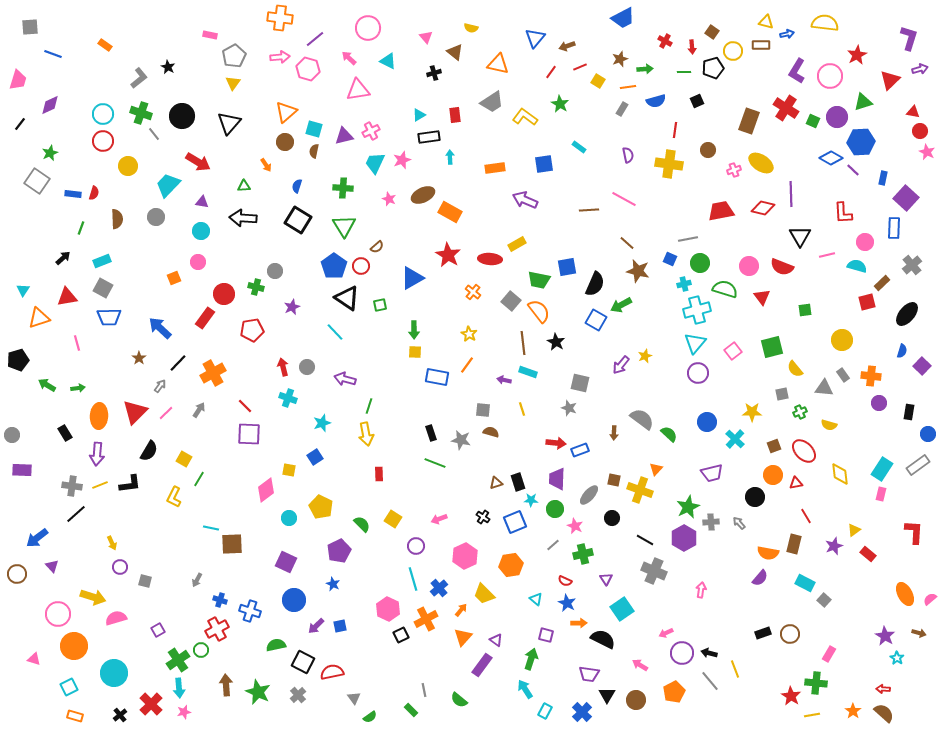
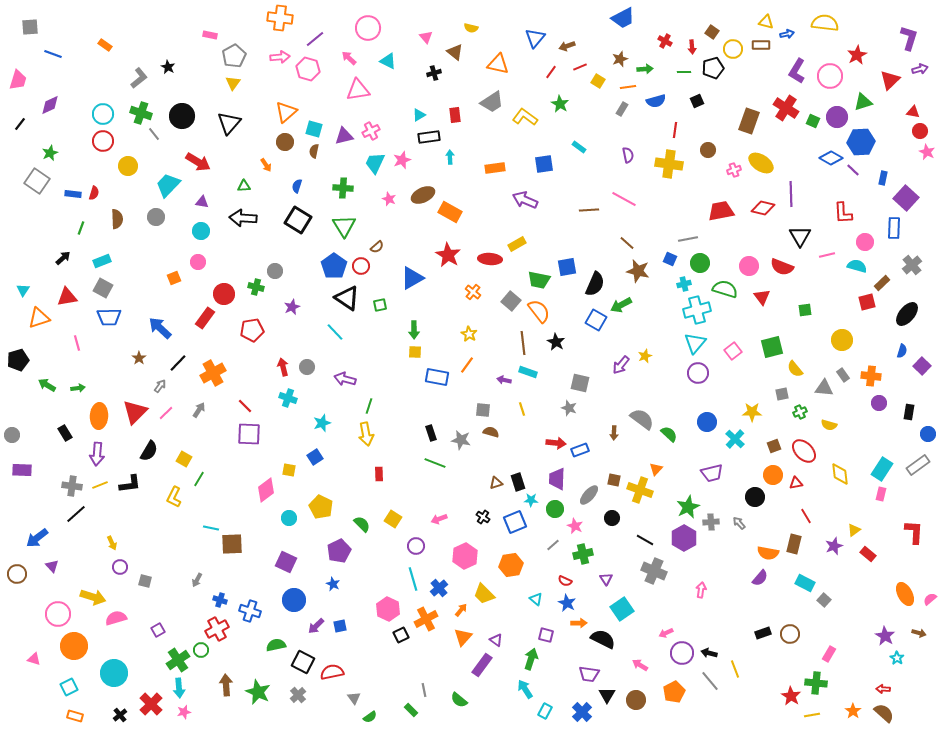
yellow circle at (733, 51): moved 2 px up
